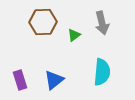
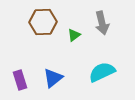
cyan semicircle: rotated 120 degrees counterclockwise
blue triangle: moved 1 px left, 2 px up
